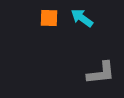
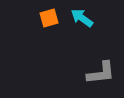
orange square: rotated 18 degrees counterclockwise
